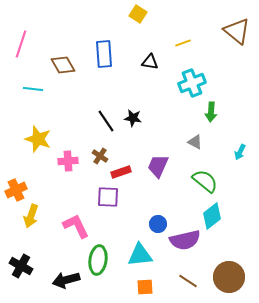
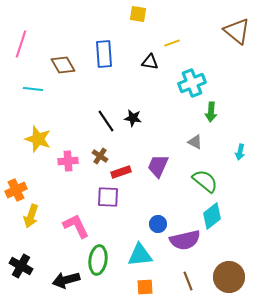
yellow square: rotated 24 degrees counterclockwise
yellow line: moved 11 px left
cyan arrow: rotated 14 degrees counterclockwise
brown line: rotated 36 degrees clockwise
